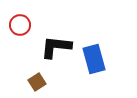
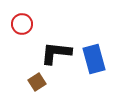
red circle: moved 2 px right, 1 px up
black L-shape: moved 6 px down
